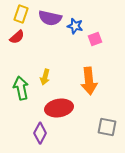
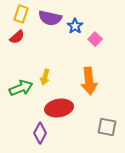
blue star: rotated 21 degrees clockwise
pink square: rotated 24 degrees counterclockwise
green arrow: rotated 80 degrees clockwise
